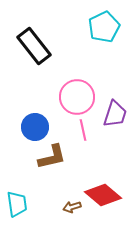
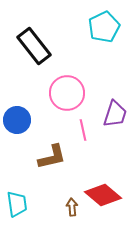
pink circle: moved 10 px left, 4 px up
blue circle: moved 18 px left, 7 px up
brown arrow: rotated 102 degrees clockwise
